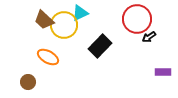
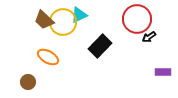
cyan triangle: moved 1 px left, 2 px down
yellow circle: moved 1 px left, 3 px up
